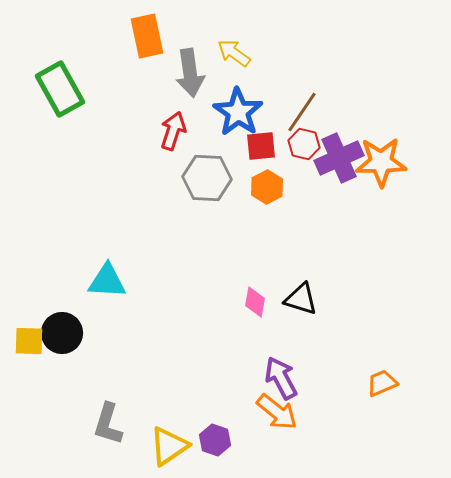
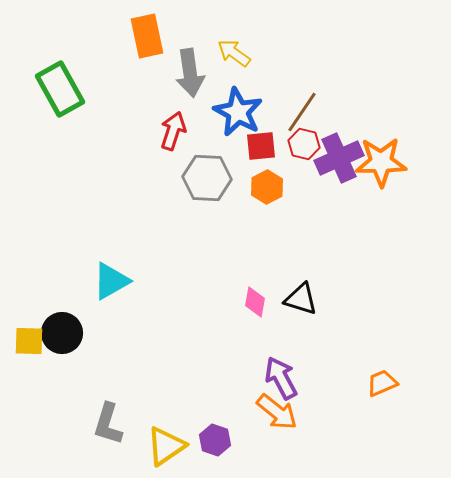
blue star: rotated 6 degrees counterclockwise
cyan triangle: moved 4 px right; rotated 33 degrees counterclockwise
yellow triangle: moved 3 px left
